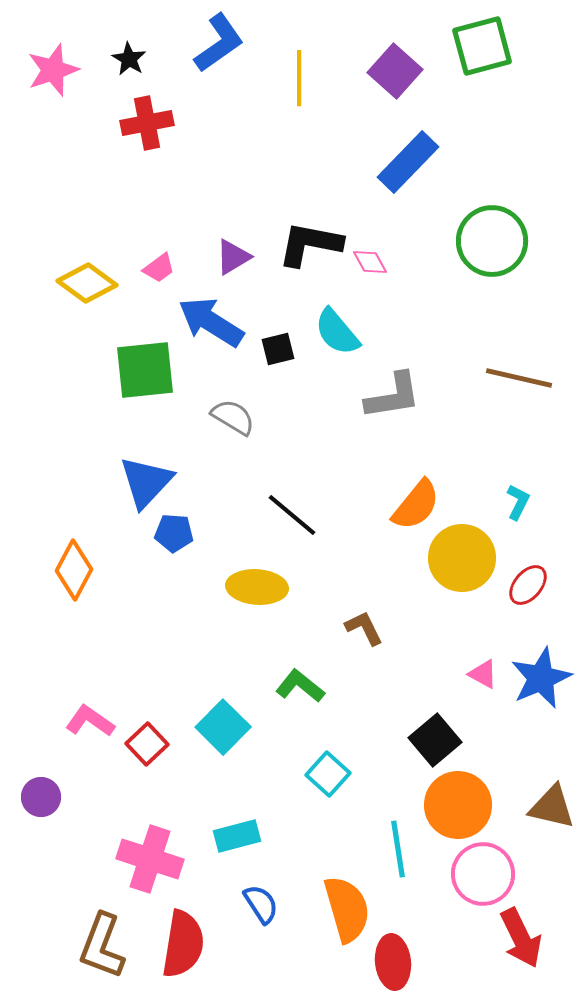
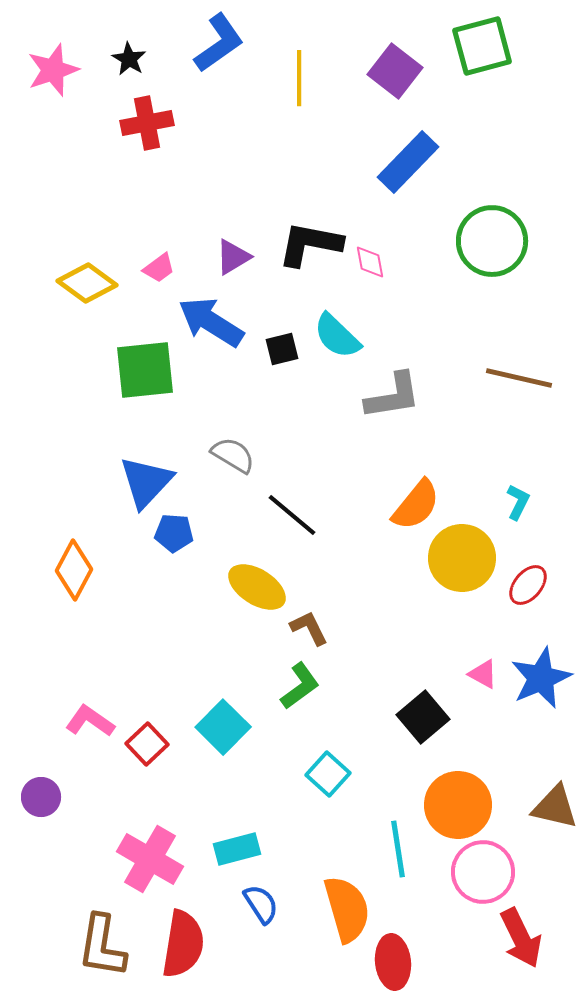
purple square at (395, 71): rotated 4 degrees counterclockwise
pink diamond at (370, 262): rotated 18 degrees clockwise
cyan semicircle at (337, 332): moved 4 px down; rotated 6 degrees counterclockwise
black square at (278, 349): moved 4 px right
gray semicircle at (233, 417): moved 38 px down
yellow ellipse at (257, 587): rotated 28 degrees clockwise
brown L-shape at (364, 628): moved 55 px left
green L-shape at (300, 686): rotated 105 degrees clockwise
black square at (435, 740): moved 12 px left, 23 px up
brown triangle at (552, 807): moved 3 px right
cyan rectangle at (237, 836): moved 13 px down
pink cross at (150, 859): rotated 12 degrees clockwise
pink circle at (483, 874): moved 2 px up
brown L-shape at (102, 946): rotated 12 degrees counterclockwise
